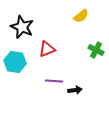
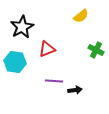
black star: rotated 20 degrees clockwise
